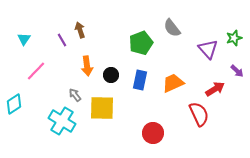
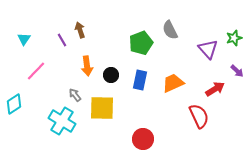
gray semicircle: moved 2 px left, 2 px down; rotated 12 degrees clockwise
red semicircle: moved 2 px down
red circle: moved 10 px left, 6 px down
